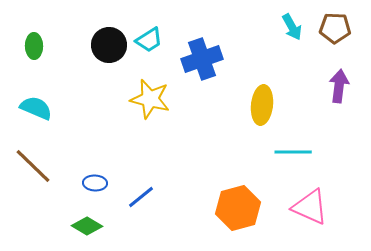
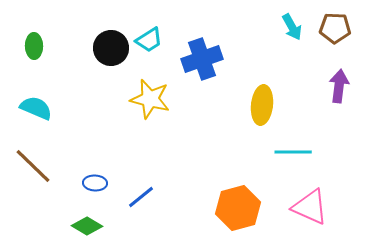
black circle: moved 2 px right, 3 px down
